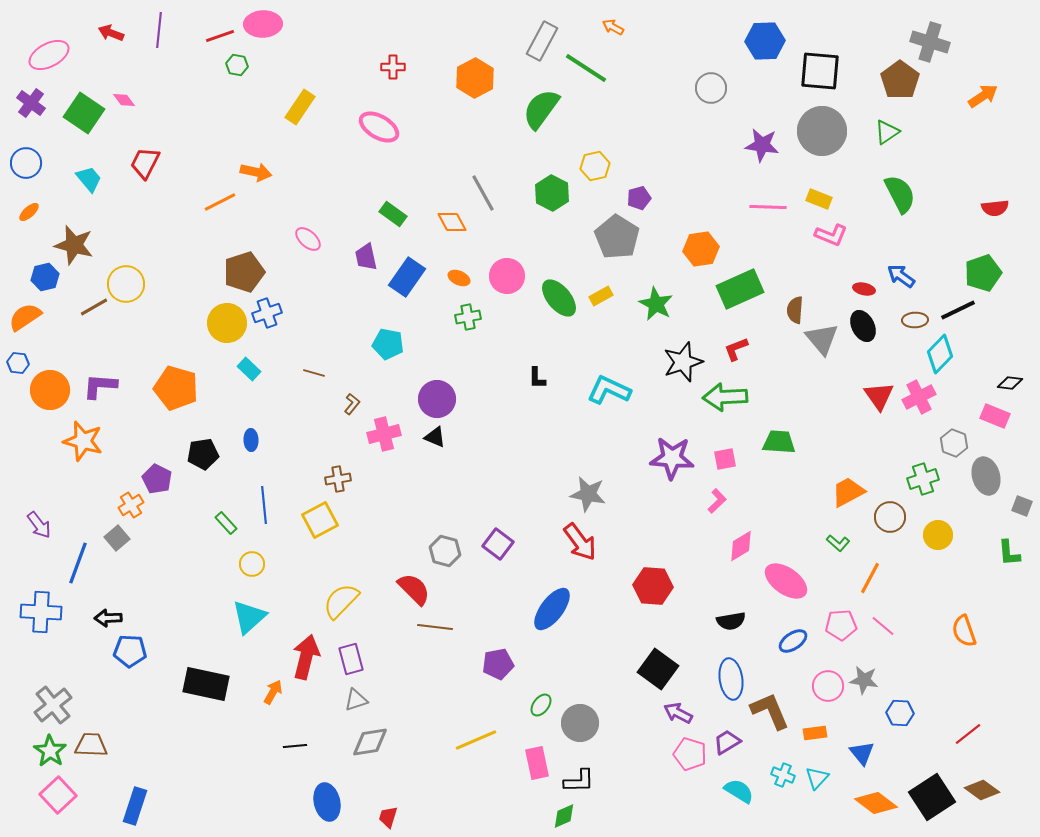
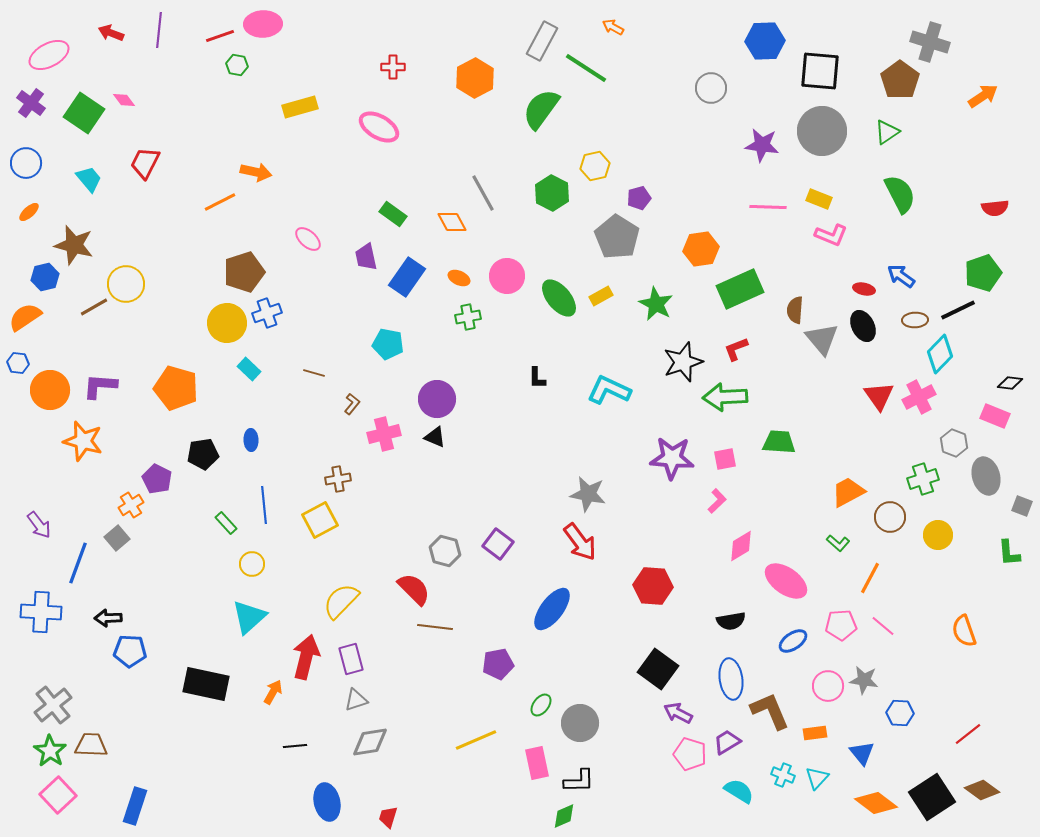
yellow rectangle at (300, 107): rotated 40 degrees clockwise
